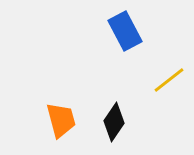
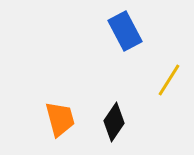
yellow line: rotated 20 degrees counterclockwise
orange trapezoid: moved 1 px left, 1 px up
